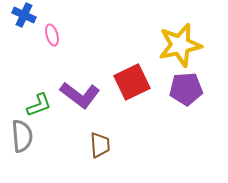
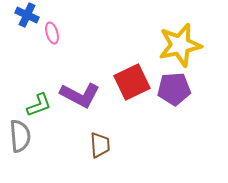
blue cross: moved 3 px right
pink ellipse: moved 2 px up
purple pentagon: moved 12 px left
purple L-shape: rotated 9 degrees counterclockwise
gray semicircle: moved 2 px left
